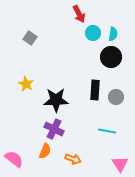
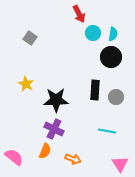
pink semicircle: moved 2 px up
